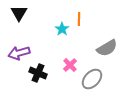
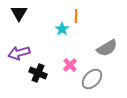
orange line: moved 3 px left, 3 px up
